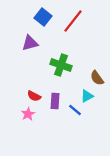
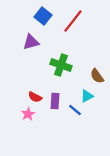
blue square: moved 1 px up
purple triangle: moved 1 px right, 1 px up
brown semicircle: moved 2 px up
red semicircle: moved 1 px right, 1 px down
